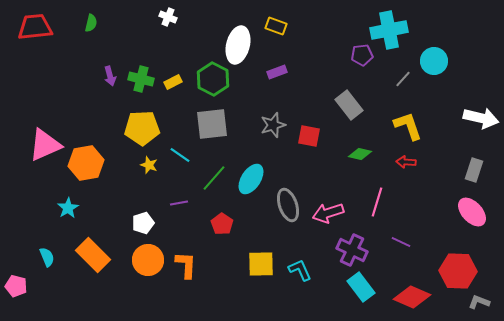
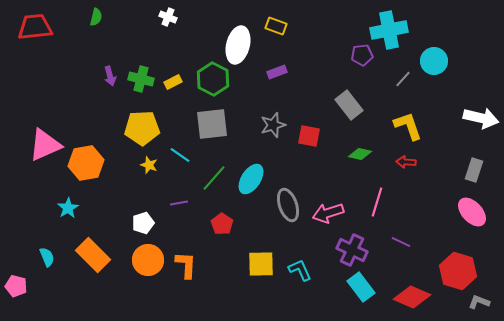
green semicircle at (91, 23): moved 5 px right, 6 px up
red hexagon at (458, 271): rotated 15 degrees clockwise
